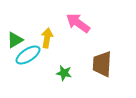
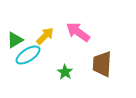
pink arrow: moved 9 px down
yellow arrow: moved 2 px left, 2 px up; rotated 36 degrees clockwise
green star: moved 1 px right, 1 px up; rotated 21 degrees clockwise
